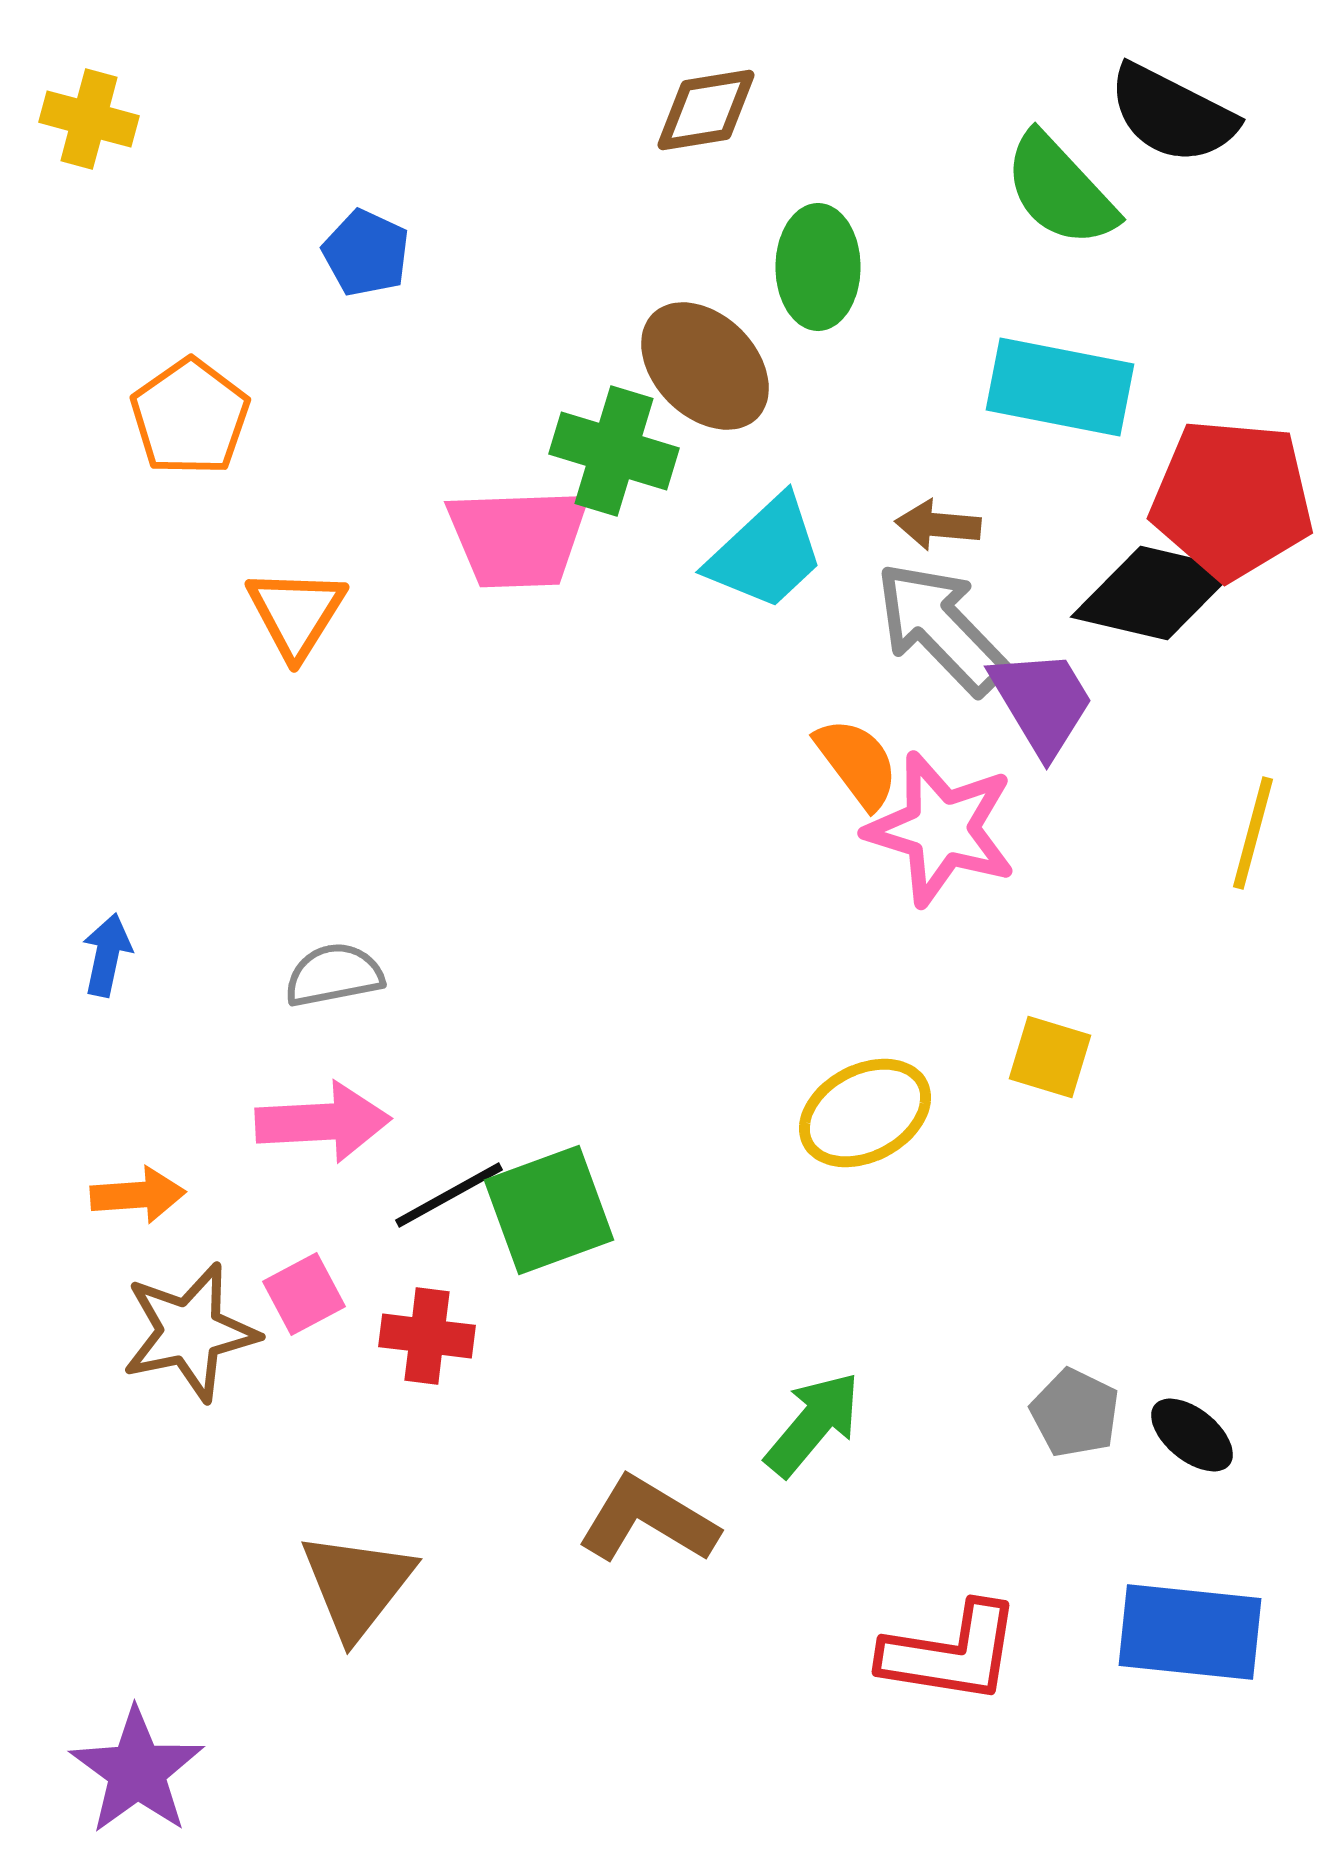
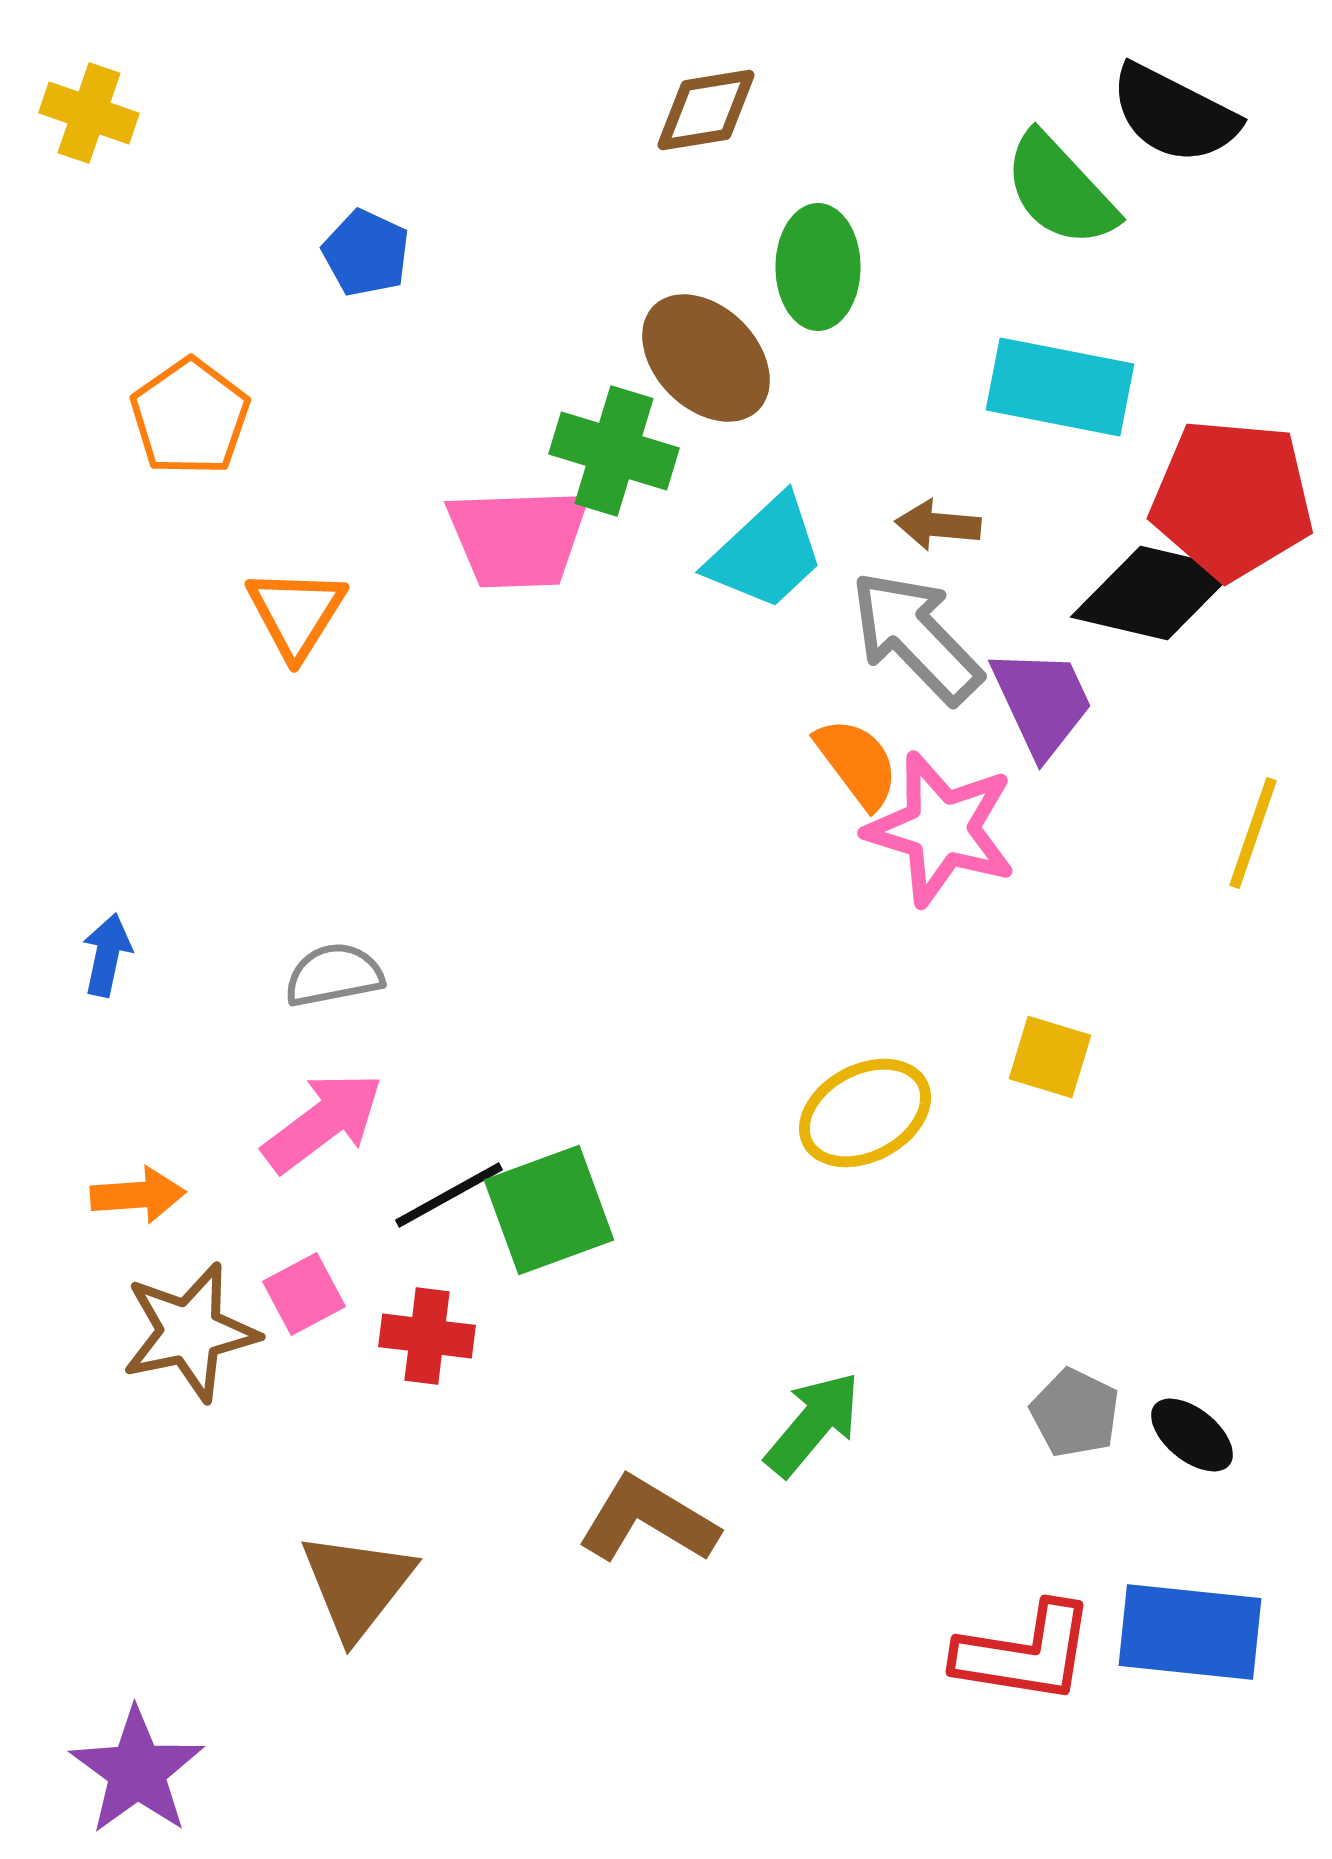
black semicircle: moved 2 px right
yellow cross: moved 6 px up; rotated 4 degrees clockwise
brown ellipse: moved 1 px right, 8 px up
gray arrow: moved 25 px left, 9 px down
purple trapezoid: rotated 6 degrees clockwise
yellow line: rotated 4 degrees clockwise
pink arrow: rotated 34 degrees counterclockwise
red L-shape: moved 74 px right
